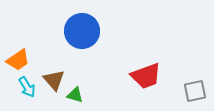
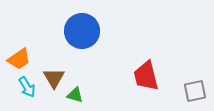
orange trapezoid: moved 1 px right, 1 px up
red trapezoid: rotated 96 degrees clockwise
brown triangle: moved 2 px up; rotated 10 degrees clockwise
